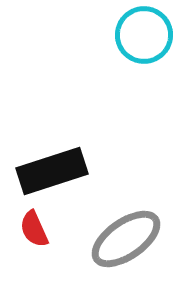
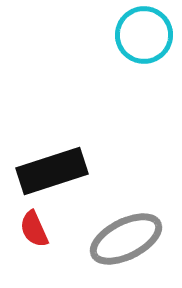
gray ellipse: rotated 8 degrees clockwise
